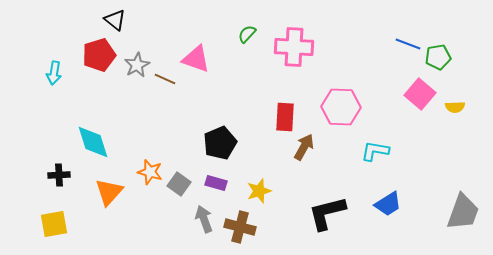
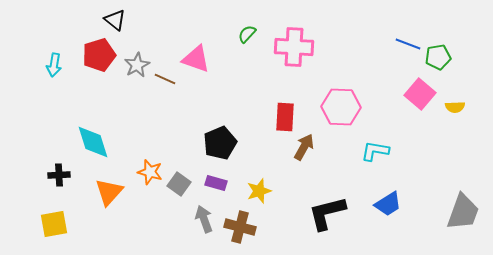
cyan arrow: moved 8 px up
